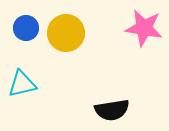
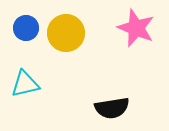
pink star: moved 8 px left; rotated 12 degrees clockwise
cyan triangle: moved 3 px right
black semicircle: moved 2 px up
